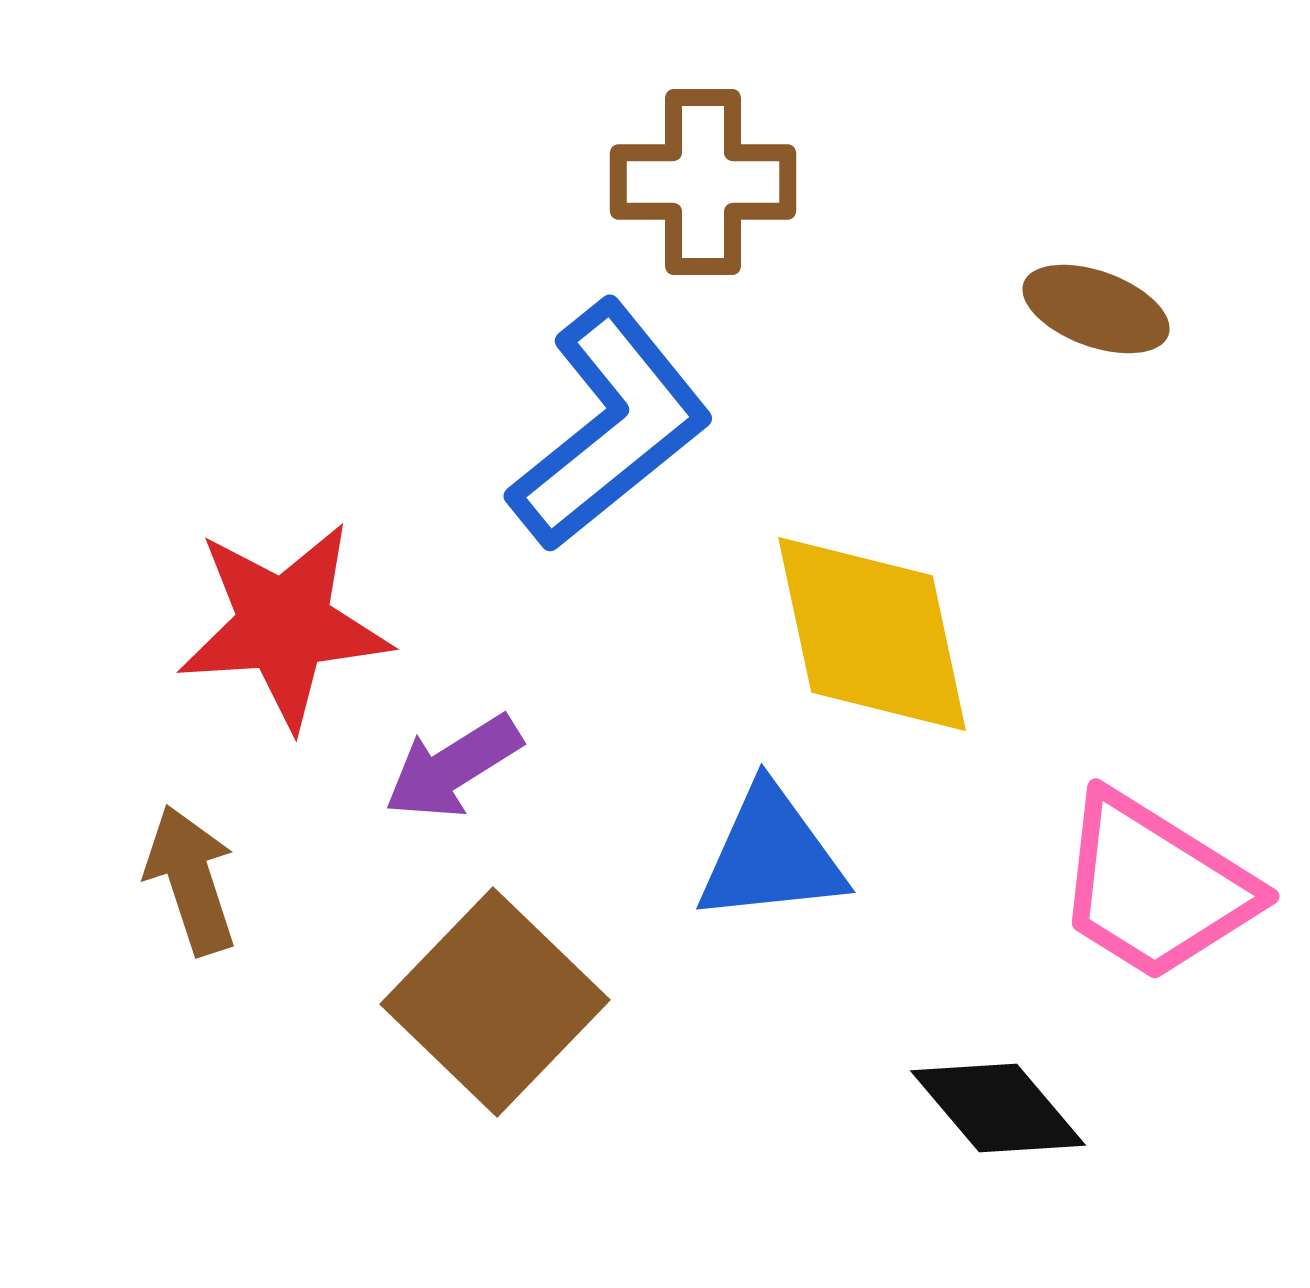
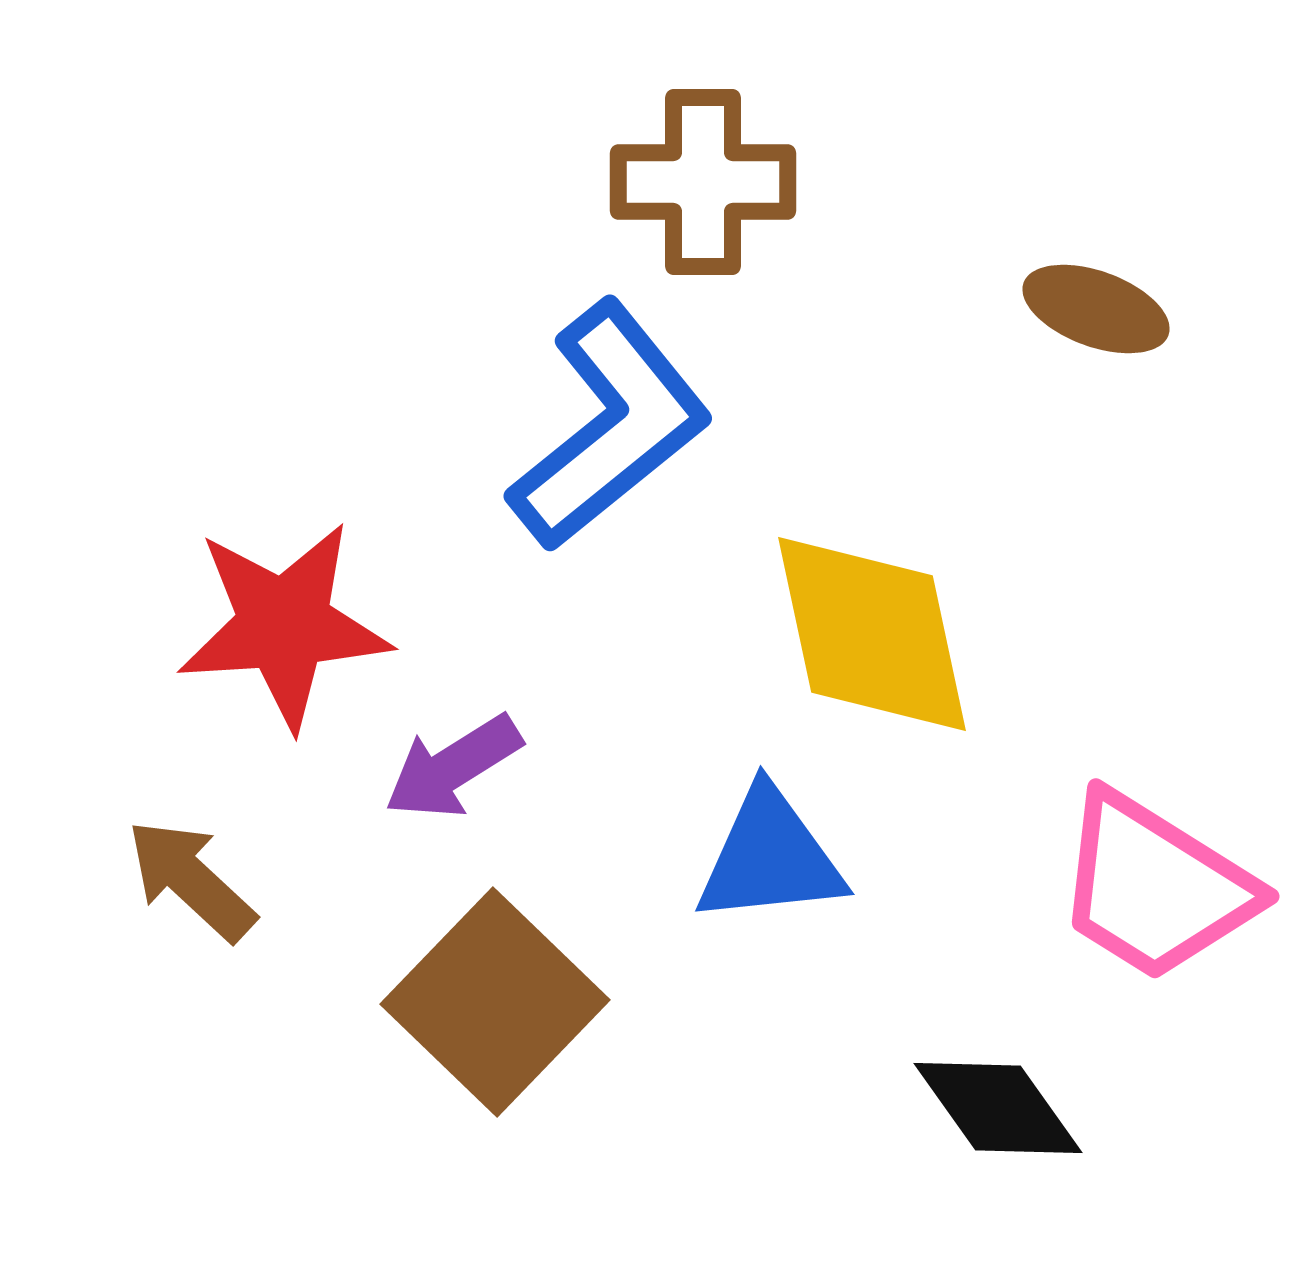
blue triangle: moved 1 px left, 2 px down
brown arrow: rotated 29 degrees counterclockwise
black diamond: rotated 5 degrees clockwise
